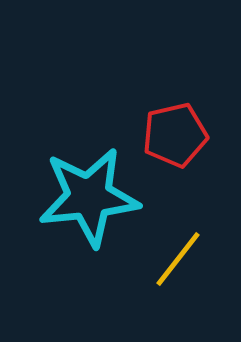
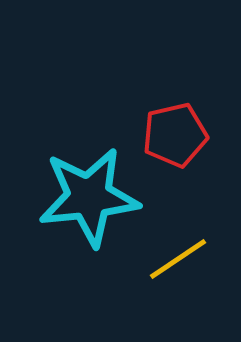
yellow line: rotated 18 degrees clockwise
